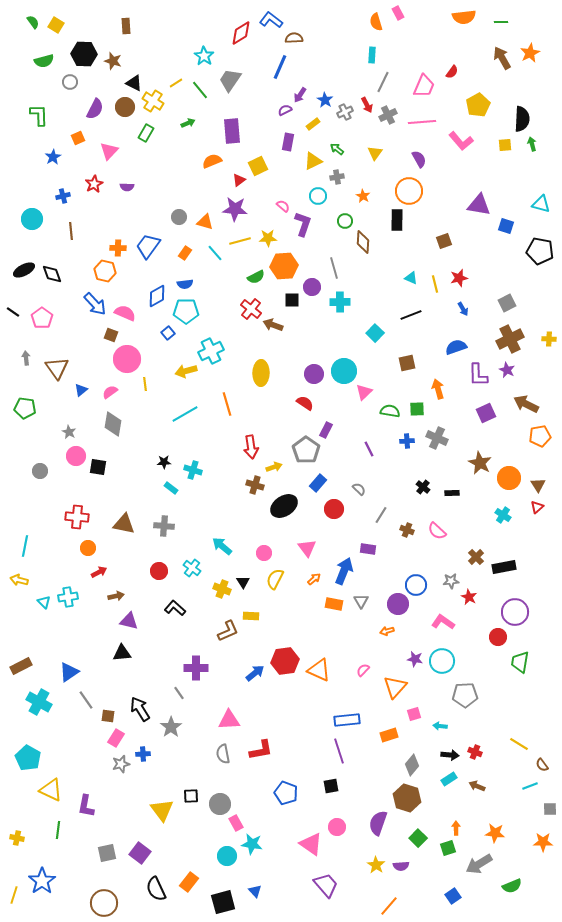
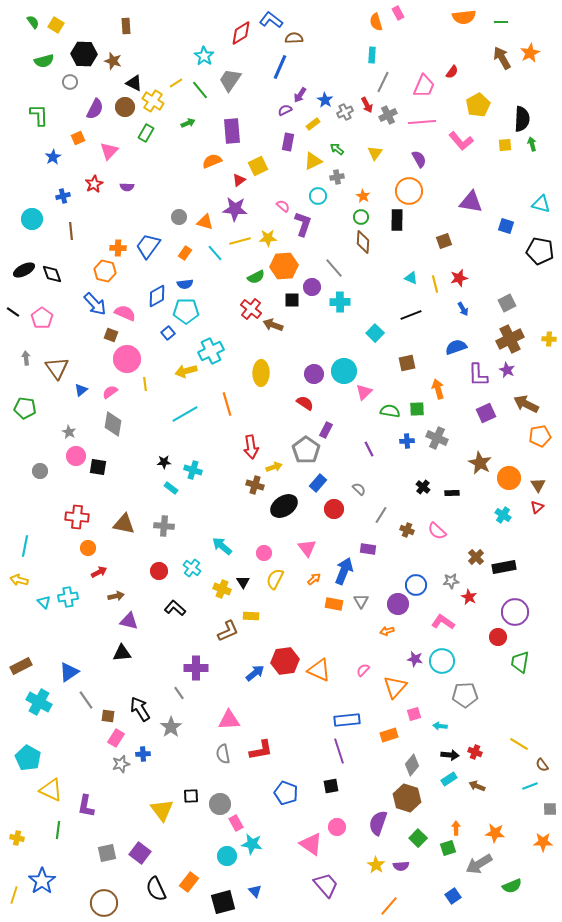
purple triangle at (479, 205): moved 8 px left, 3 px up
green circle at (345, 221): moved 16 px right, 4 px up
gray line at (334, 268): rotated 25 degrees counterclockwise
